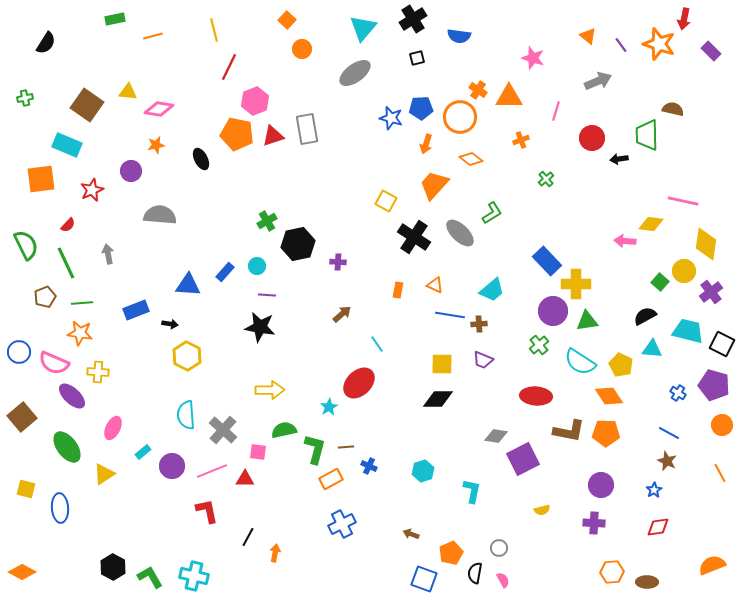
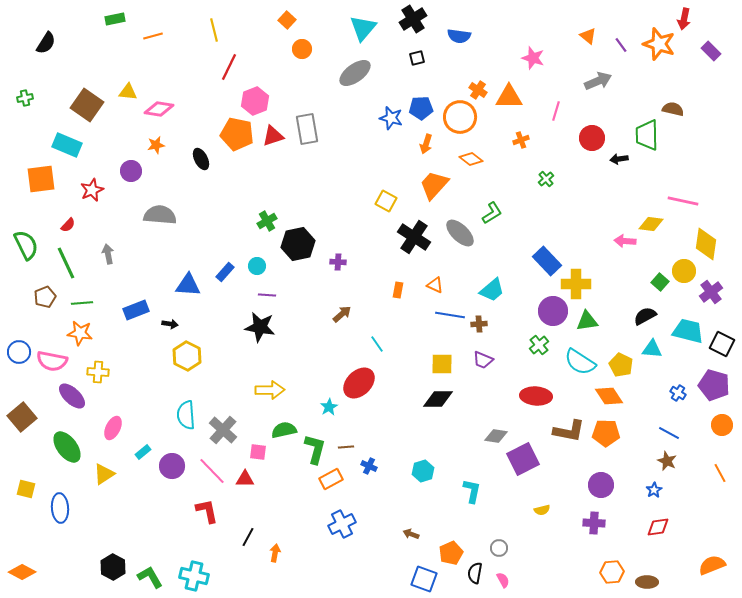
pink semicircle at (54, 363): moved 2 px left, 2 px up; rotated 12 degrees counterclockwise
pink line at (212, 471): rotated 68 degrees clockwise
